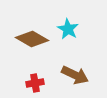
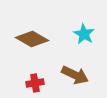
cyan star: moved 16 px right, 5 px down
